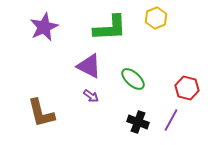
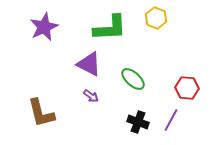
yellow hexagon: rotated 15 degrees counterclockwise
purple triangle: moved 2 px up
red hexagon: rotated 10 degrees counterclockwise
